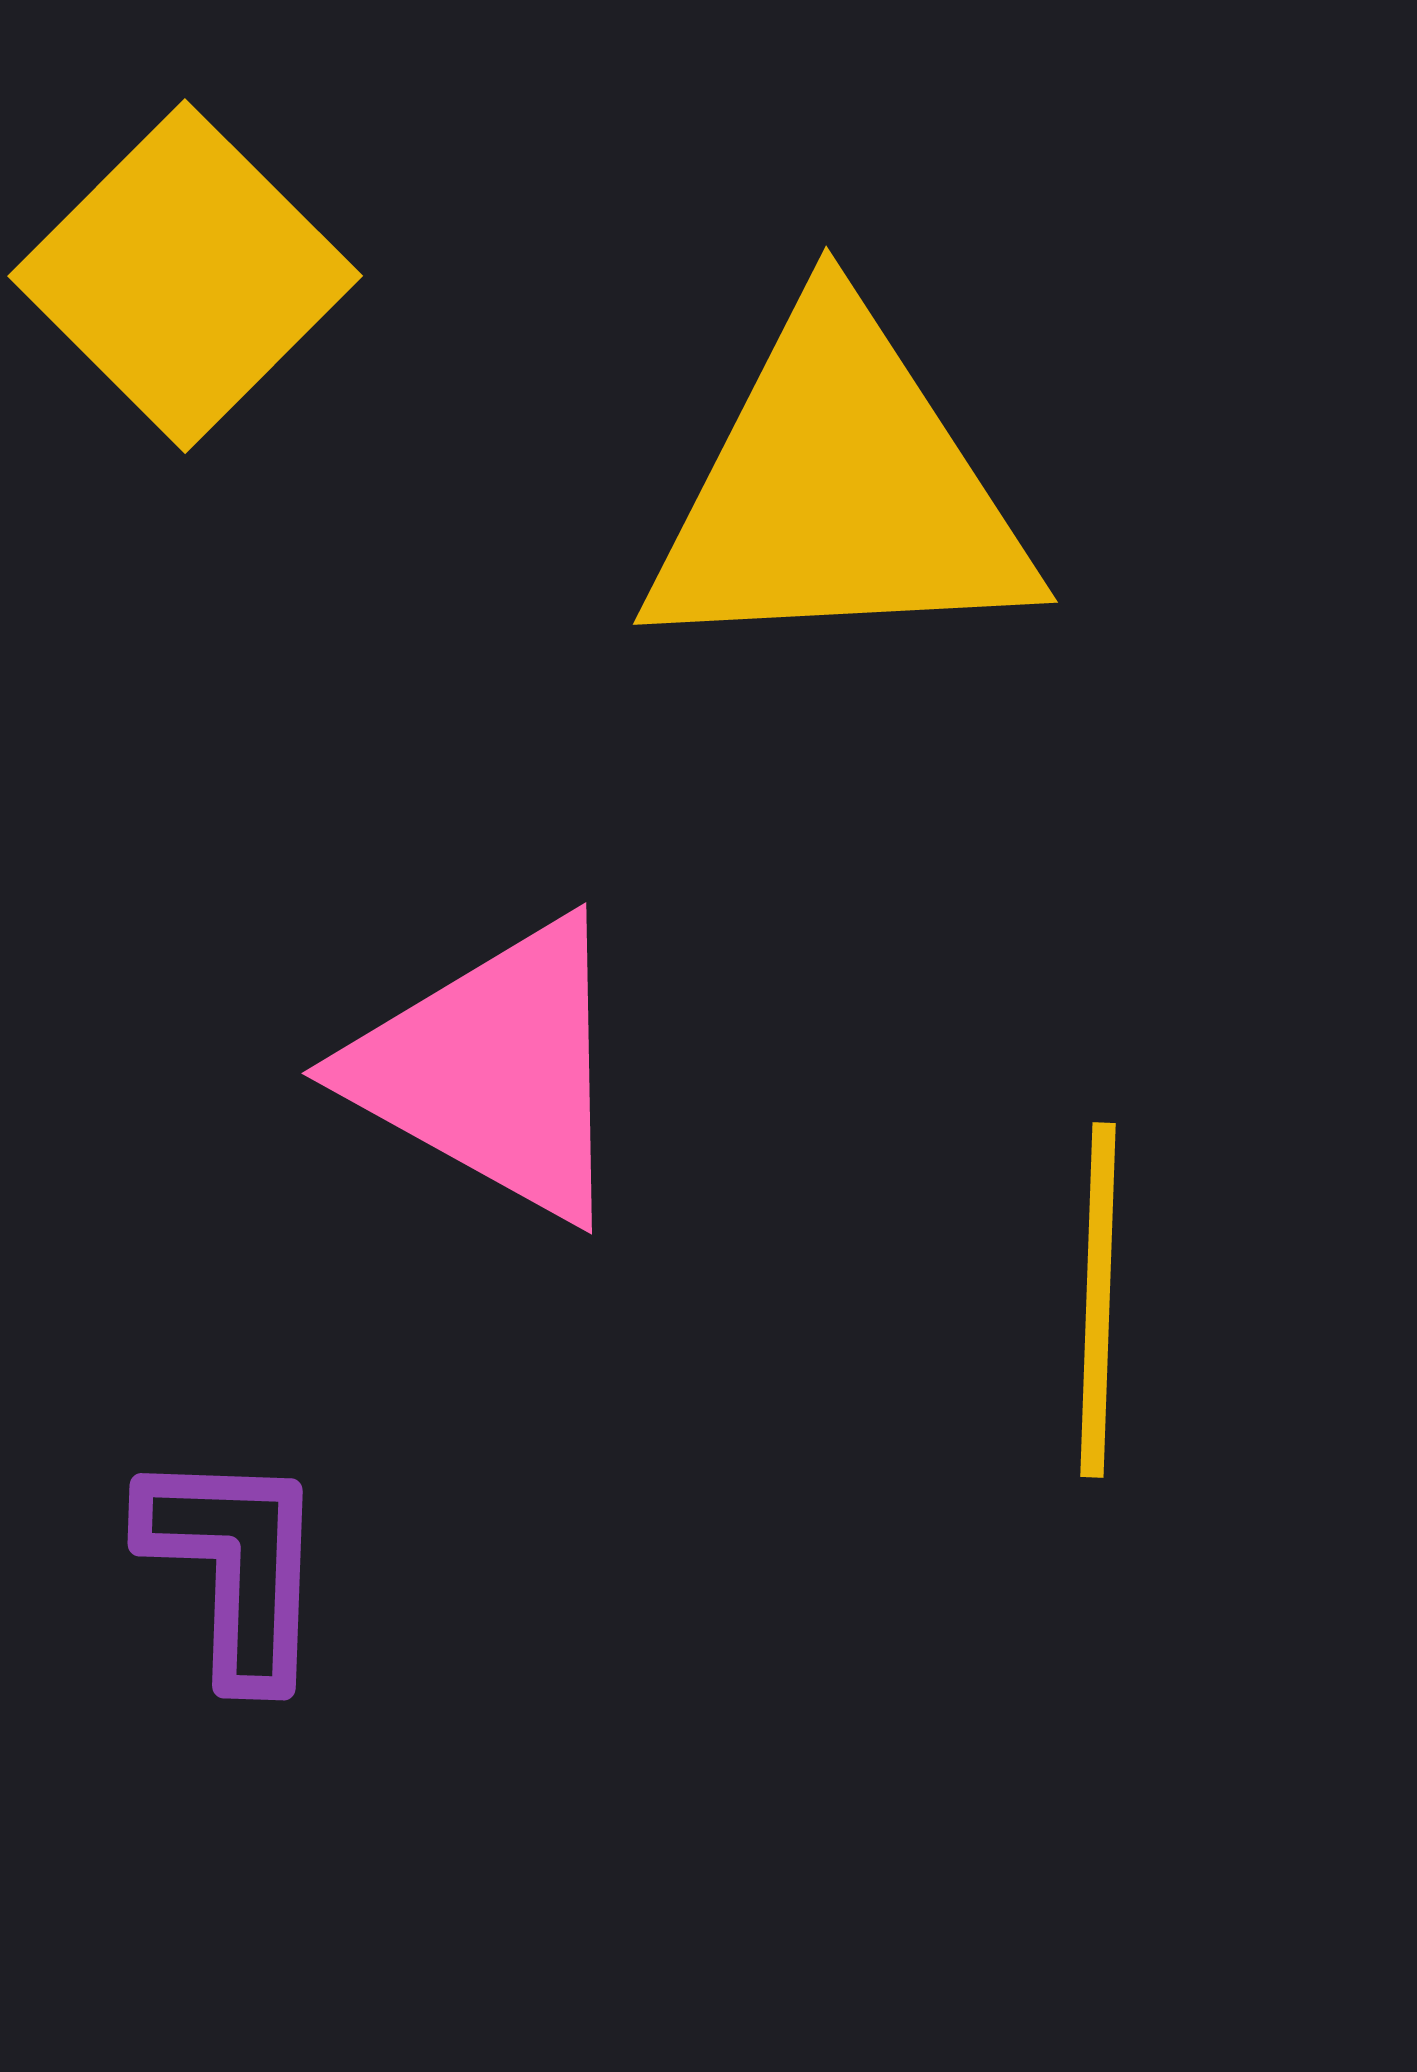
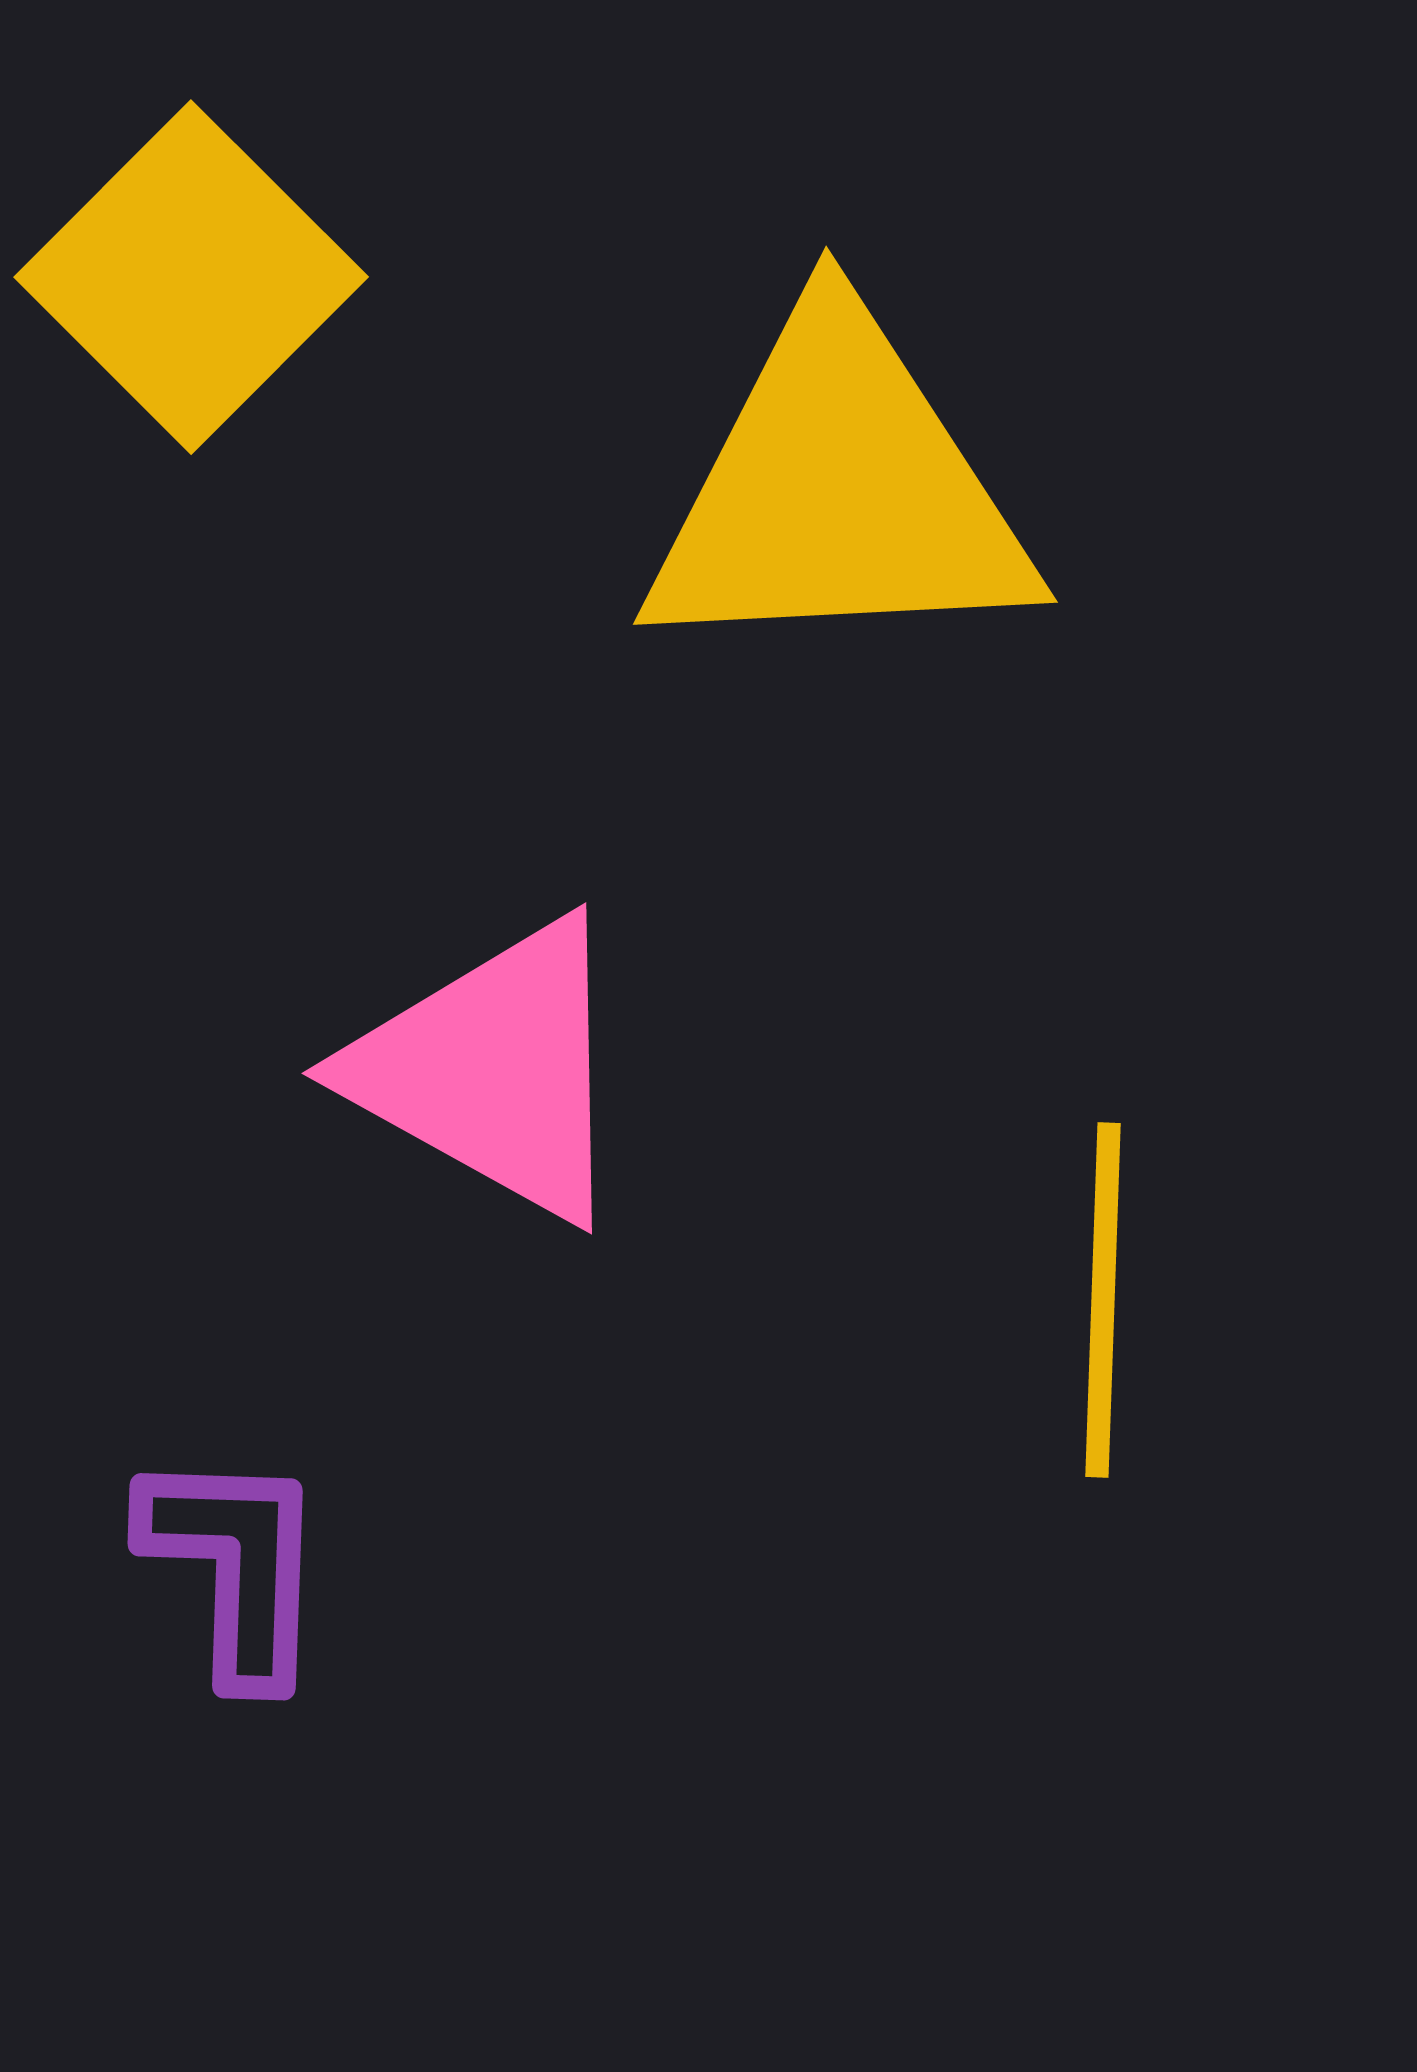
yellow square: moved 6 px right, 1 px down
yellow line: moved 5 px right
